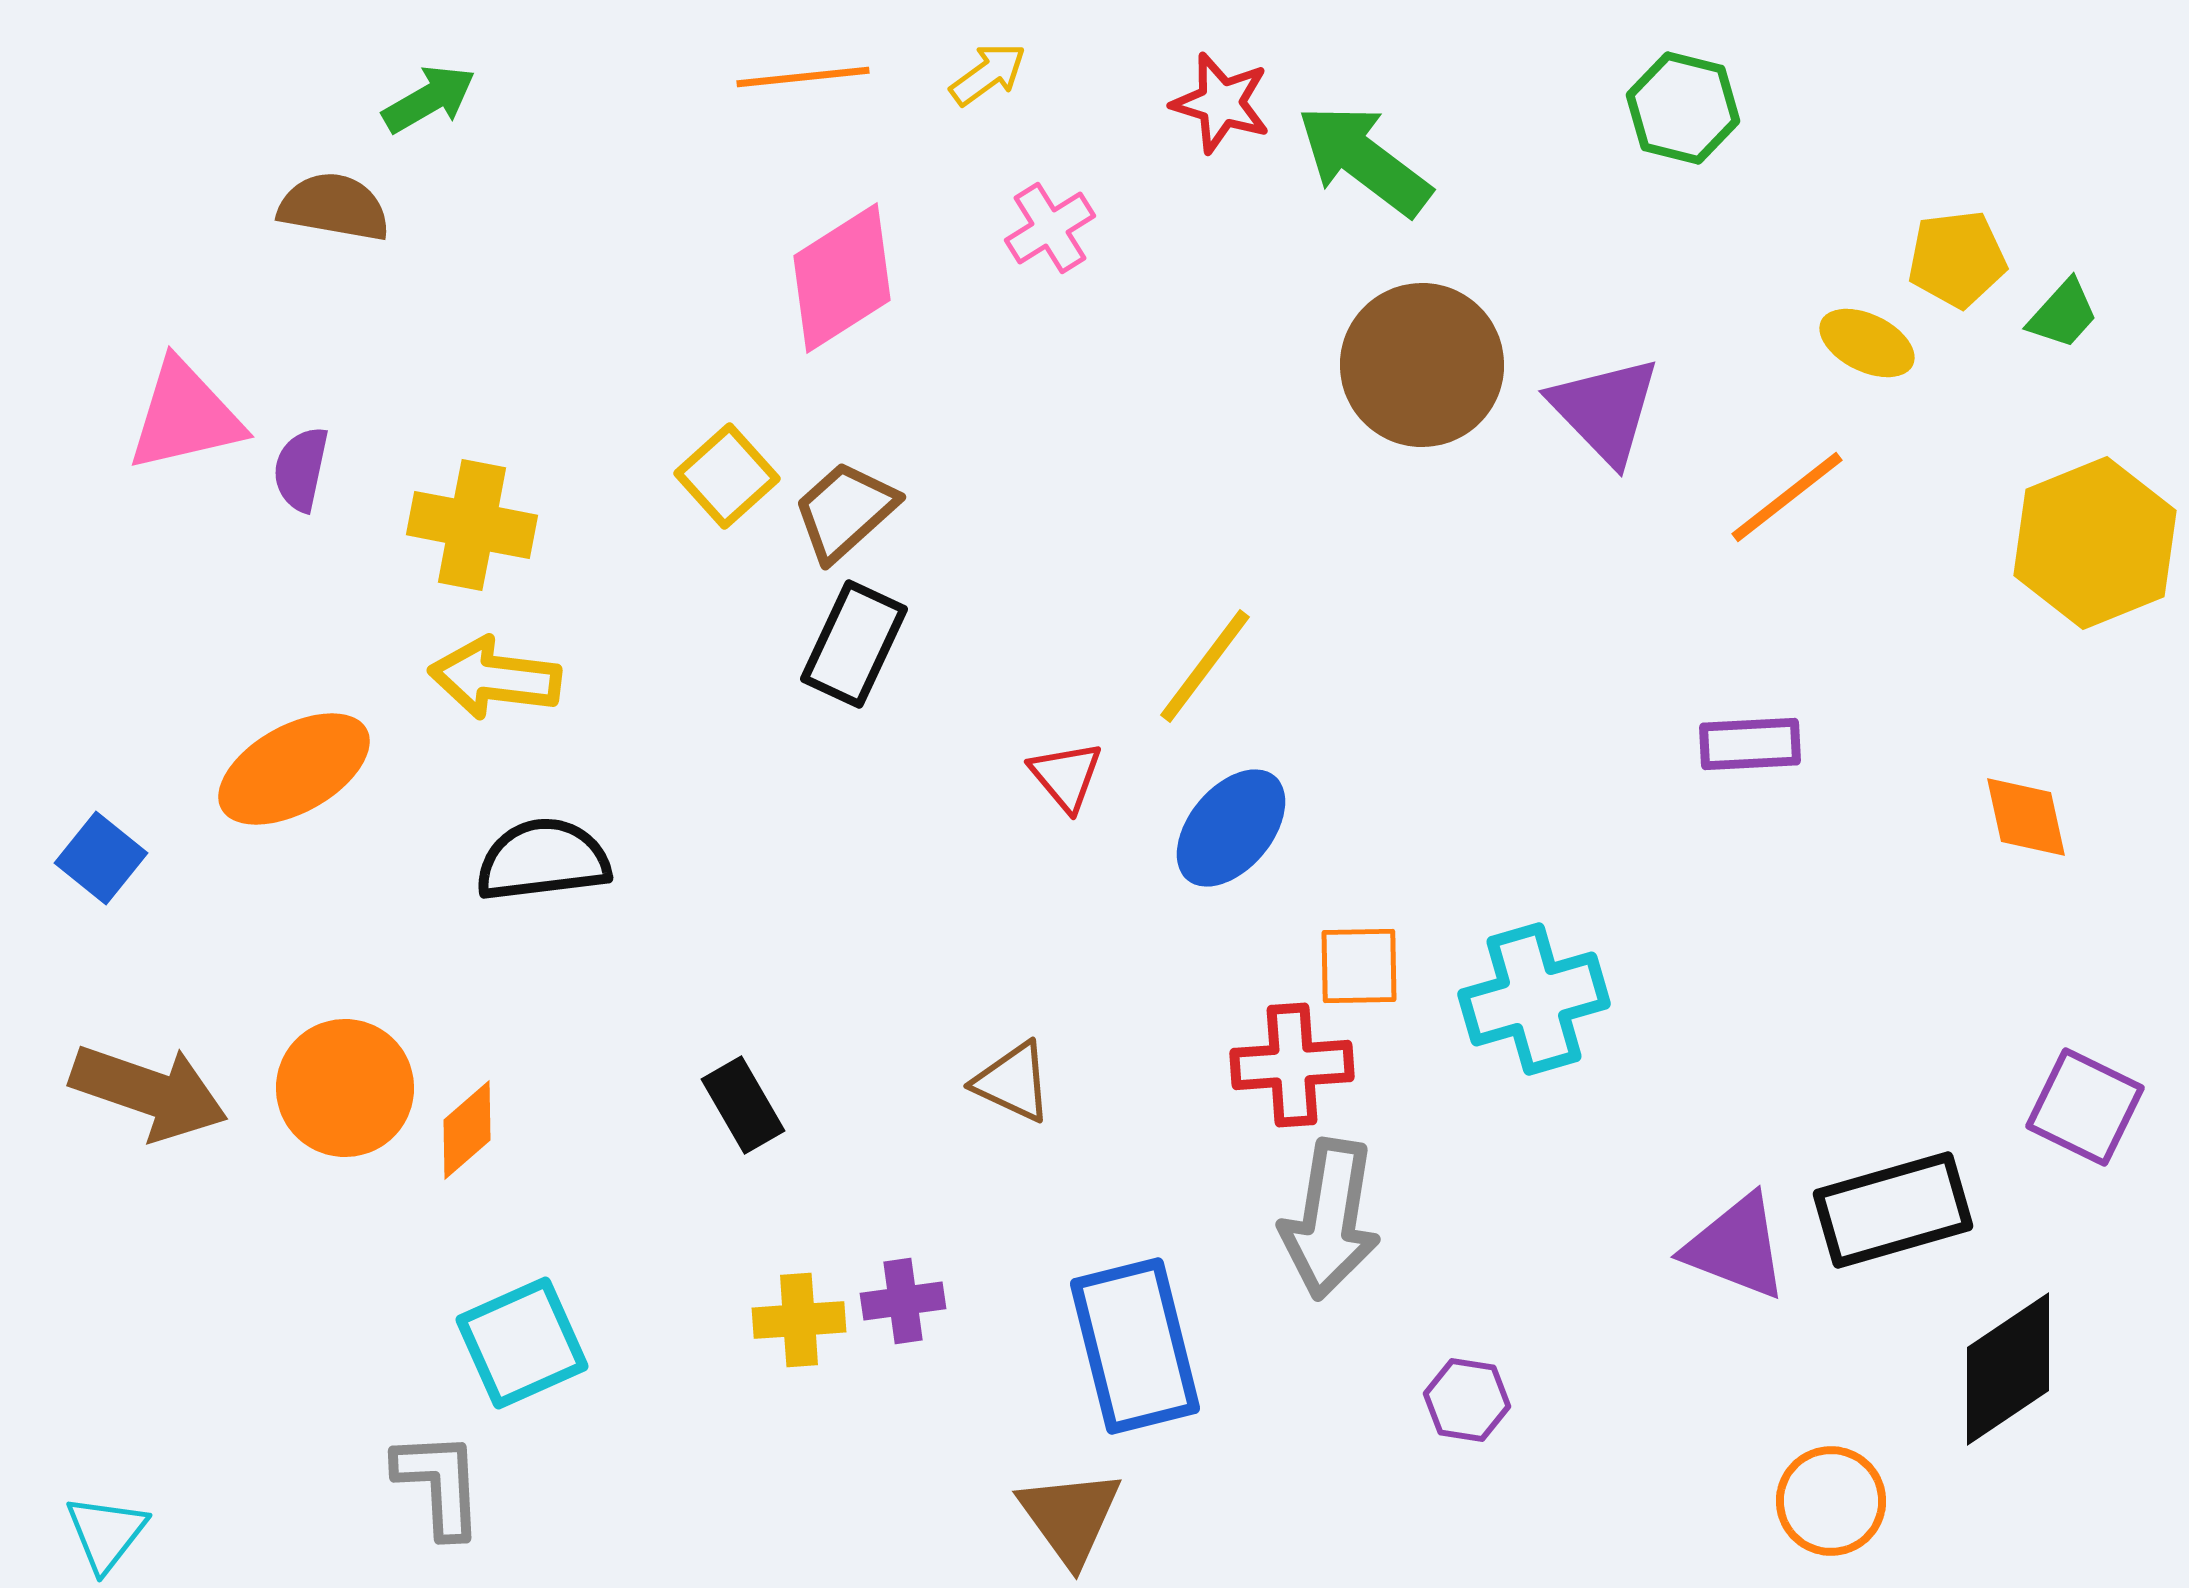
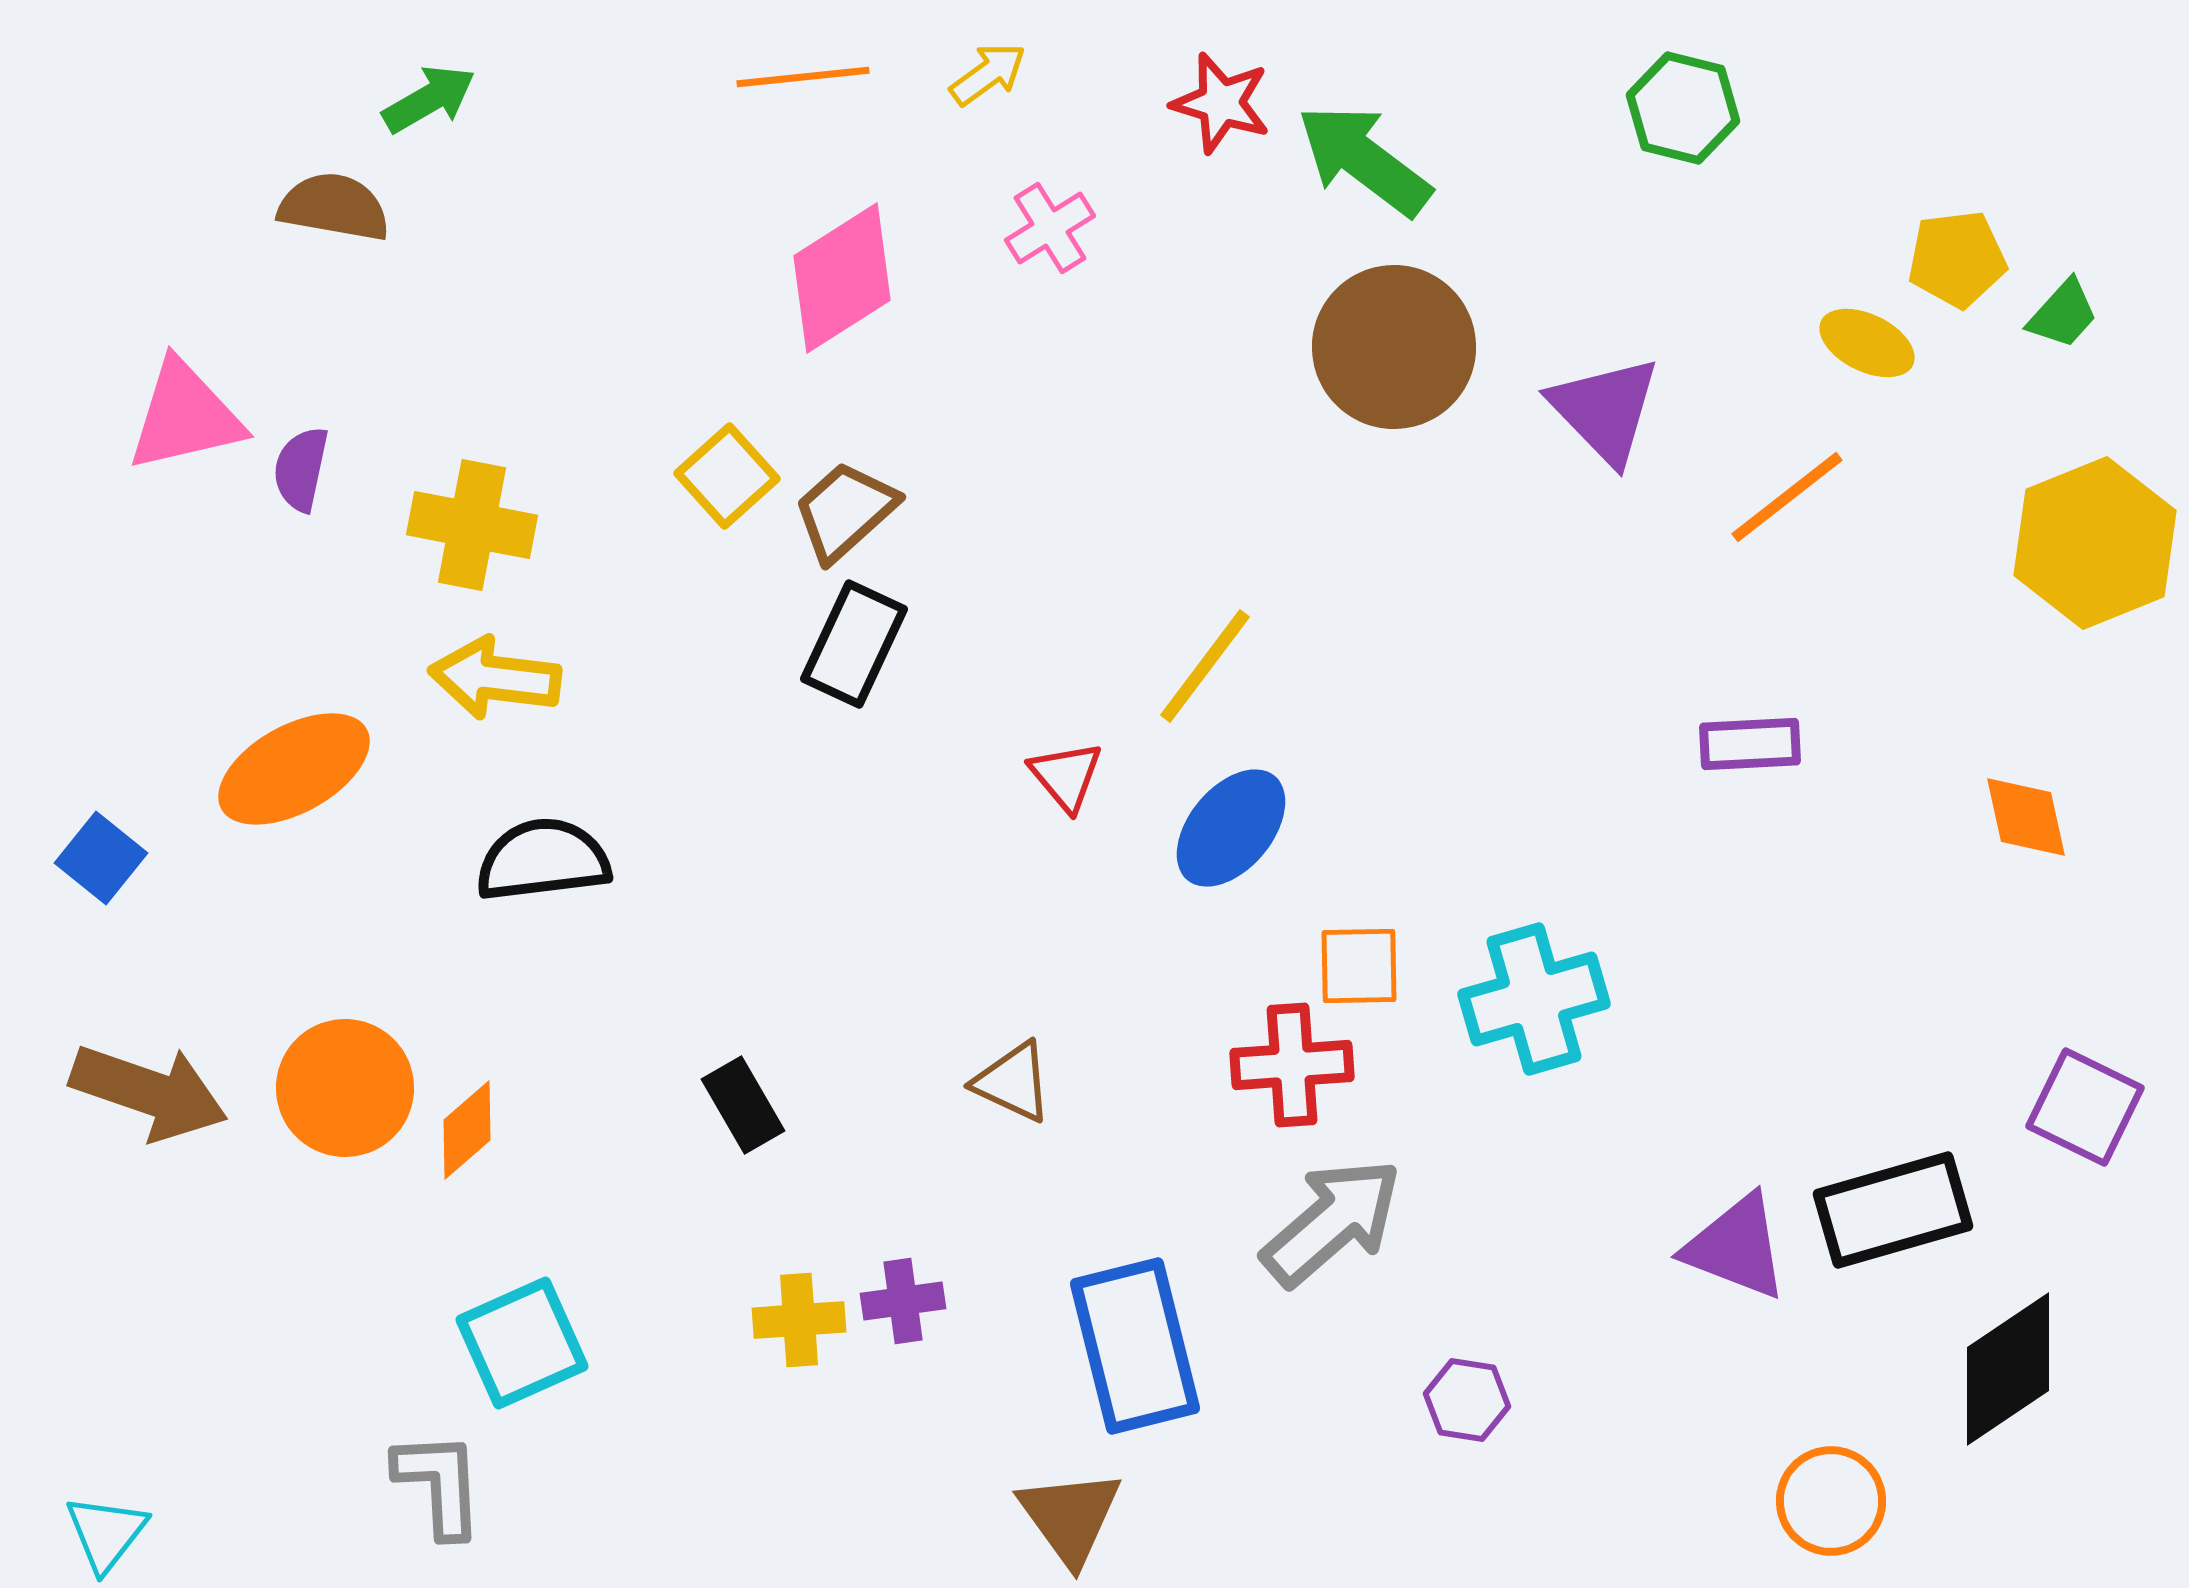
brown circle at (1422, 365): moved 28 px left, 18 px up
gray arrow at (1330, 1219): moved 2 px right, 3 px down; rotated 140 degrees counterclockwise
